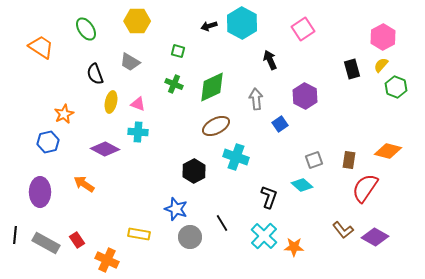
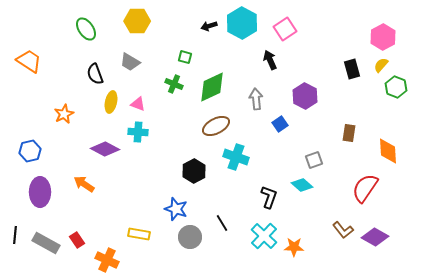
pink square at (303, 29): moved 18 px left
orange trapezoid at (41, 47): moved 12 px left, 14 px down
green square at (178, 51): moved 7 px right, 6 px down
blue hexagon at (48, 142): moved 18 px left, 9 px down
orange diamond at (388, 151): rotated 72 degrees clockwise
brown rectangle at (349, 160): moved 27 px up
